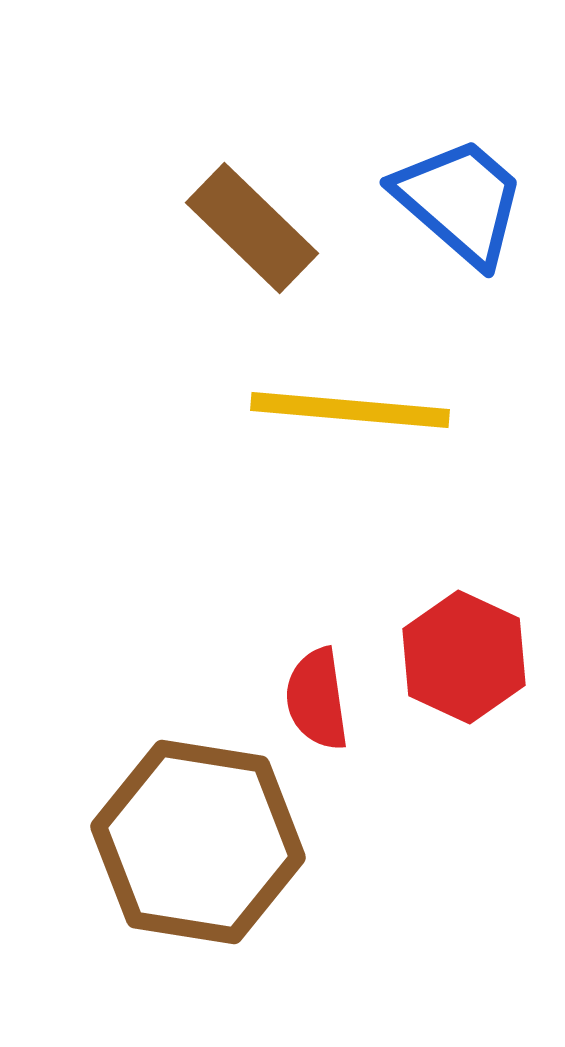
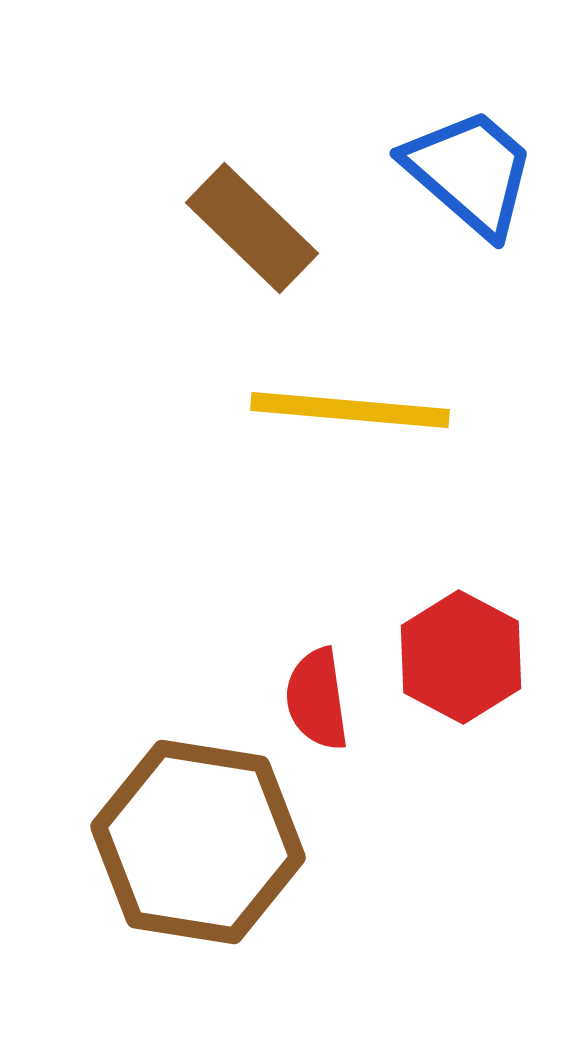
blue trapezoid: moved 10 px right, 29 px up
red hexagon: moved 3 px left; rotated 3 degrees clockwise
